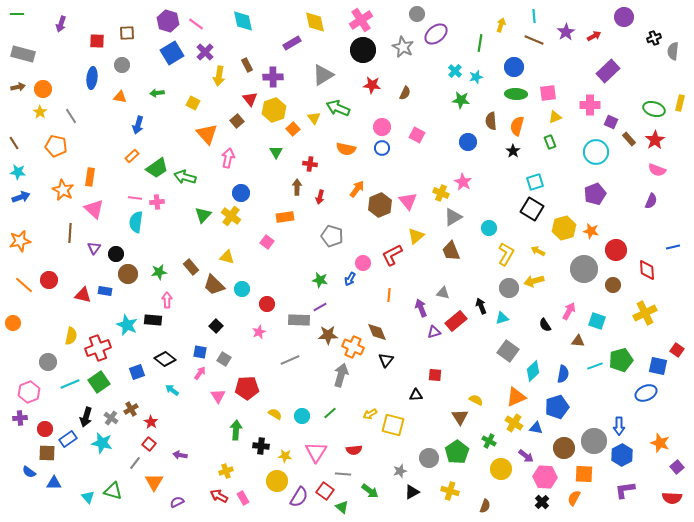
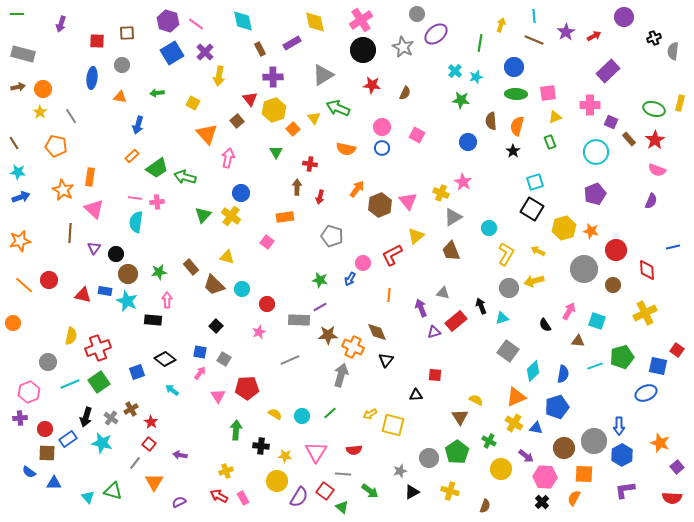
brown rectangle at (247, 65): moved 13 px right, 16 px up
cyan star at (127, 325): moved 24 px up
green pentagon at (621, 360): moved 1 px right, 3 px up
purple semicircle at (177, 502): moved 2 px right
